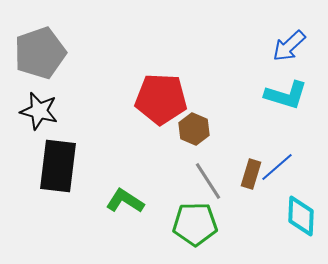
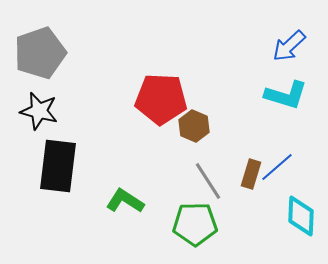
brown hexagon: moved 3 px up
